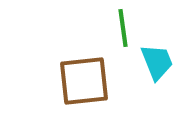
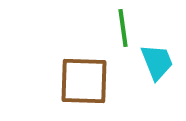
brown square: rotated 8 degrees clockwise
